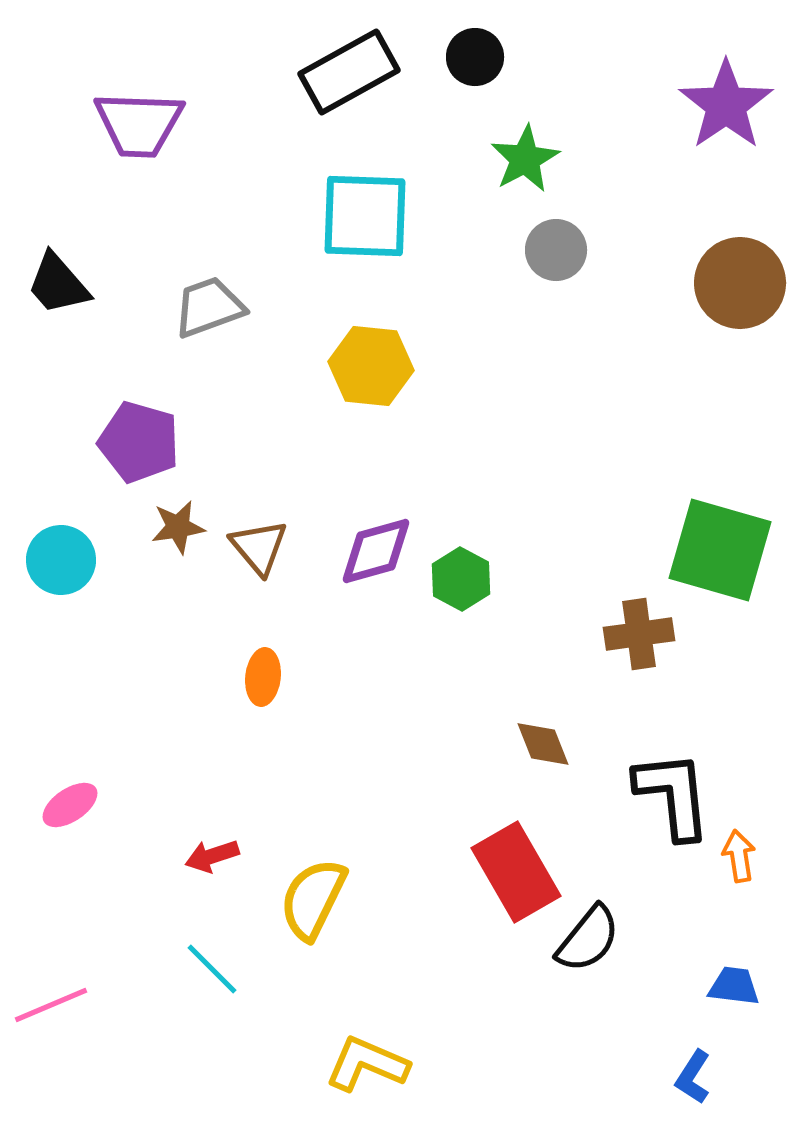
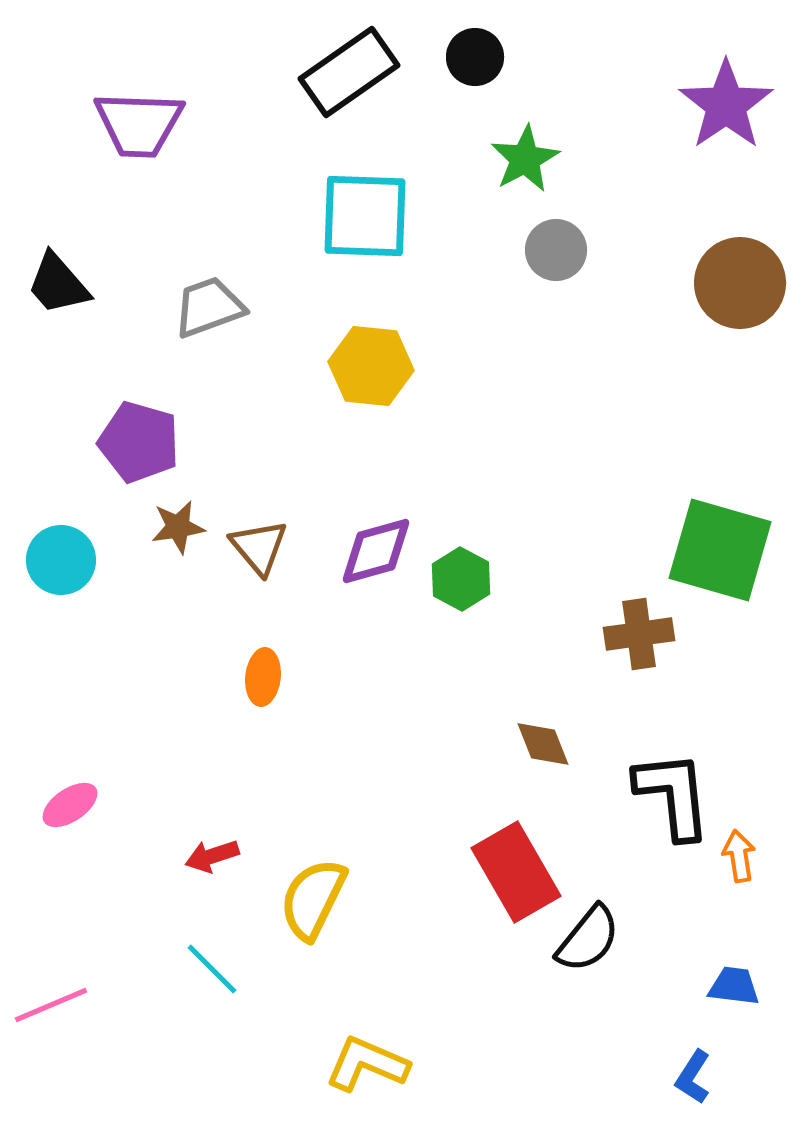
black rectangle: rotated 6 degrees counterclockwise
